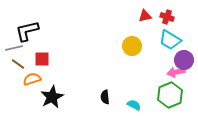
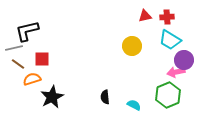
red cross: rotated 24 degrees counterclockwise
green hexagon: moved 2 px left
